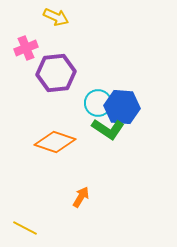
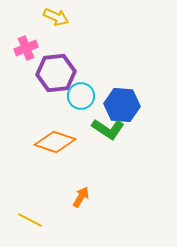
cyan circle: moved 17 px left, 7 px up
blue hexagon: moved 2 px up
yellow line: moved 5 px right, 8 px up
